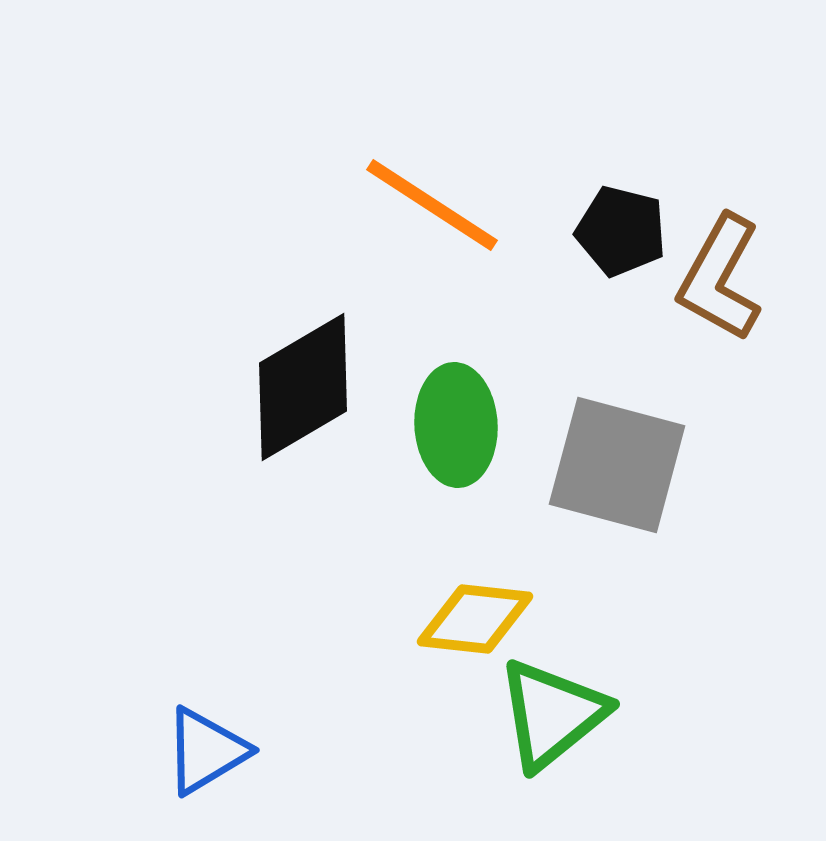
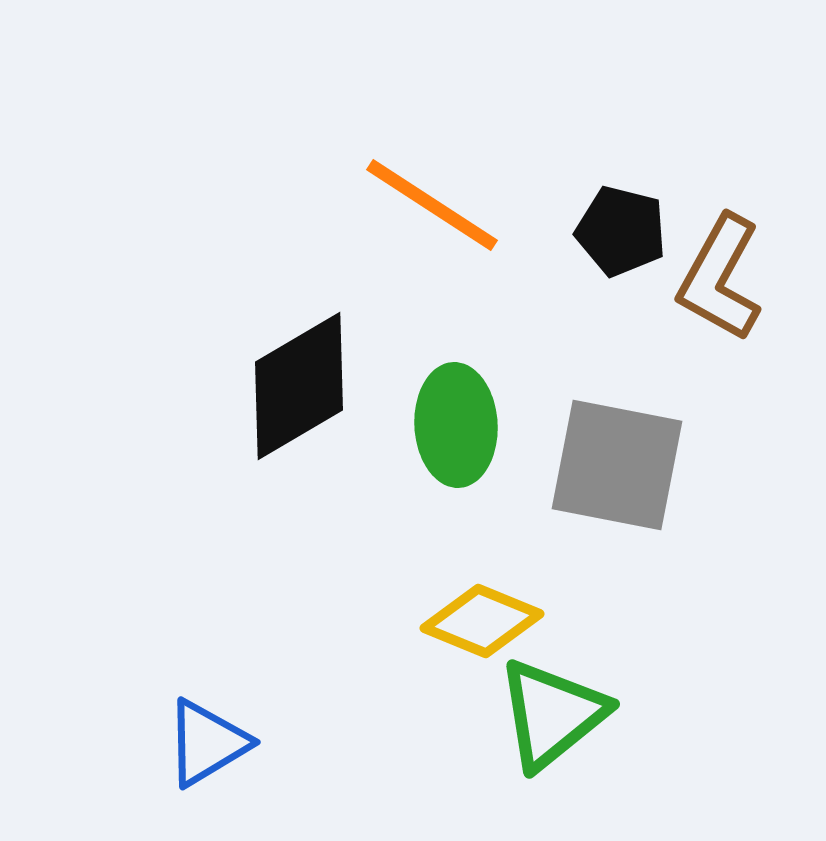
black diamond: moved 4 px left, 1 px up
gray square: rotated 4 degrees counterclockwise
yellow diamond: moved 7 px right, 2 px down; rotated 16 degrees clockwise
blue triangle: moved 1 px right, 8 px up
